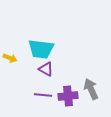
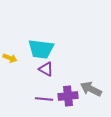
gray arrow: rotated 40 degrees counterclockwise
purple line: moved 1 px right, 4 px down
